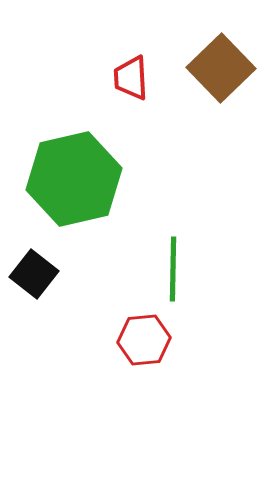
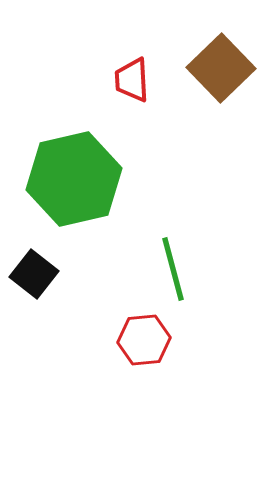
red trapezoid: moved 1 px right, 2 px down
green line: rotated 16 degrees counterclockwise
